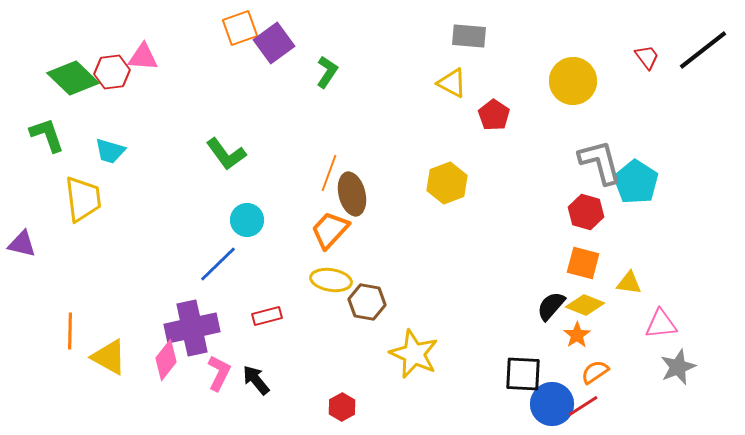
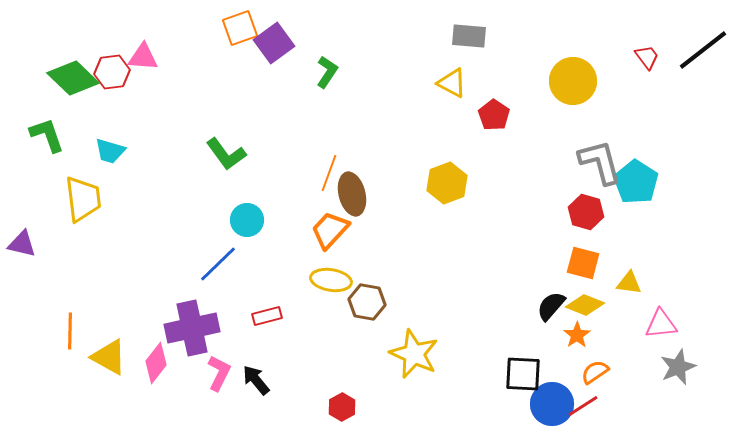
pink diamond at (166, 360): moved 10 px left, 3 px down
